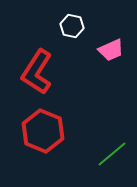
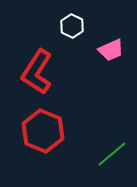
white hexagon: rotated 15 degrees clockwise
